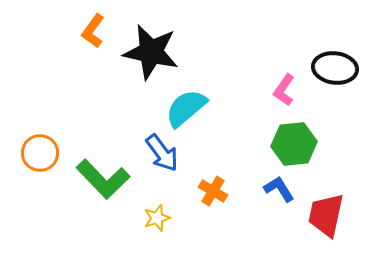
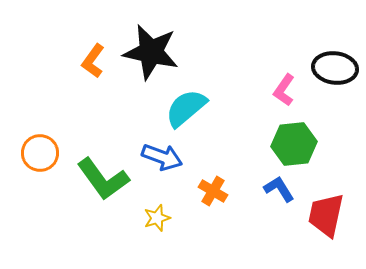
orange L-shape: moved 30 px down
blue arrow: moved 4 px down; rotated 33 degrees counterclockwise
green L-shape: rotated 8 degrees clockwise
